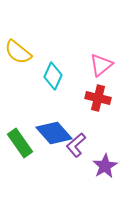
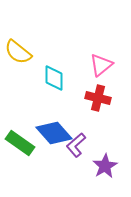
cyan diamond: moved 1 px right, 2 px down; rotated 24 degrees counterclockwise
green rectangle: rotated 20 degrees counterclockwise
